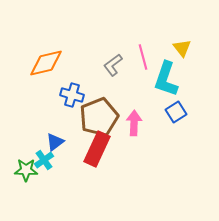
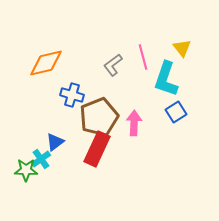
cyan cross: moved 3 px left, 1 px up
